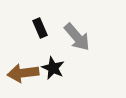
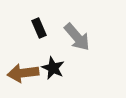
black rectangle: moved 1 px left
